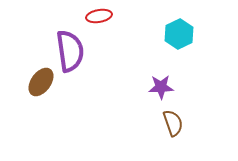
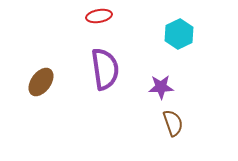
purple semicircle: moved 35 px right, 18 px down
